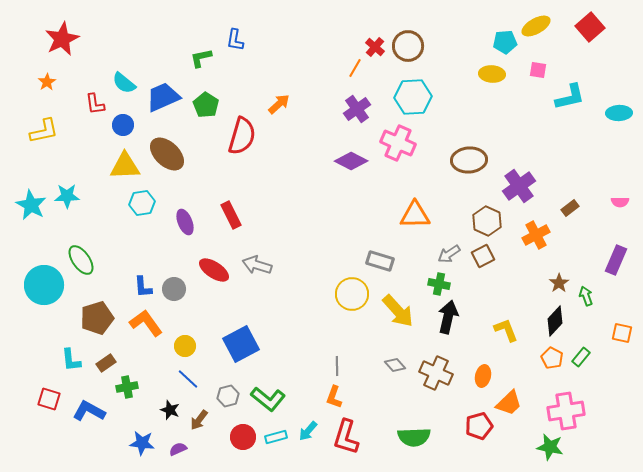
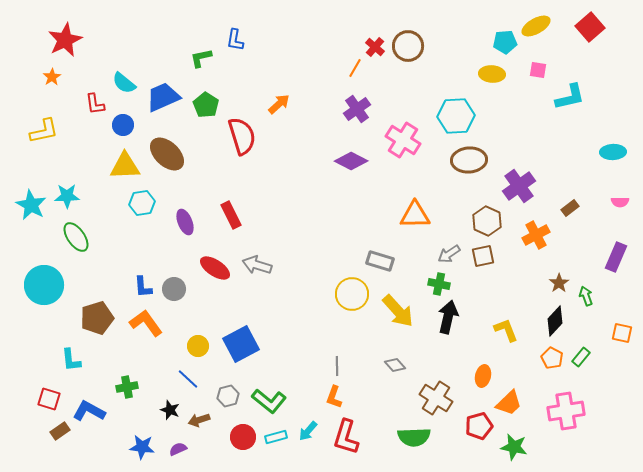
red star at (62, 39): moved 3 px right, 1 px down
orange star at (47, 82): moved 5 px right, 5 px up
cyan hexagon at (413, 97): moved 43 px right, 19 px down
cyan ellipse at (619, 113): moved 6 px left, 39 px down
red semicircle at (242, 136): rotated 33 degrees counterclockwise
pink cross at (398, 143): moved 5 px right, 3 px up; rotated 8 degrees clockwise
brown square at (483, 256): rotated 15 degrees clockwise
green ellipse at (81, 260): moved 5 px left, 23 px up
purple rectangle at (616, 260): moved 3 px up
red ellipse at (214, 270): moved 1 px right, 2 px up
yellow circle at (185, 346): moved 13 px right
brown rectangle at (106, 363): moved 46 px left, 68 px down
brown cross at (436, 373): moved 25 px down; rotated 8 degrees clockwise
green L-shape at (268, 399): moved 1 px right, 2 px down
brown arrow at (199, 420): rotated 35 degrees clockwise
blue star at (142, 443): moved 4 px down
green star at (550, 447): moved 36 px left
